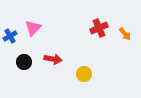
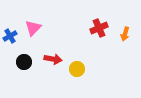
orange arrow: rotated 56 degrees clockwise
yellow circle: moved 7 px left, 5 px up
